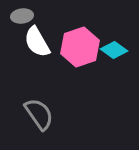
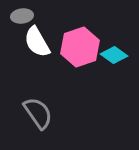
cyan diamond: moved 5 px down
gray semicircle: moved 1 px left, 1 px up
